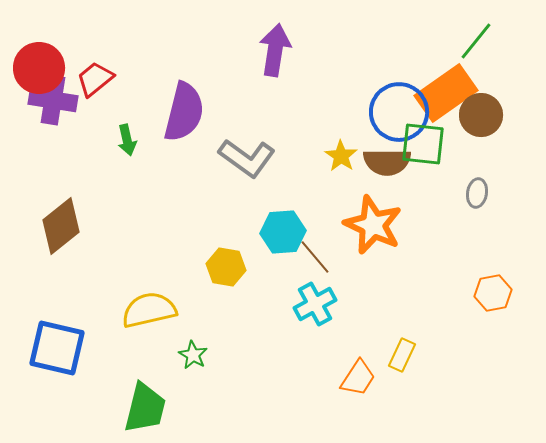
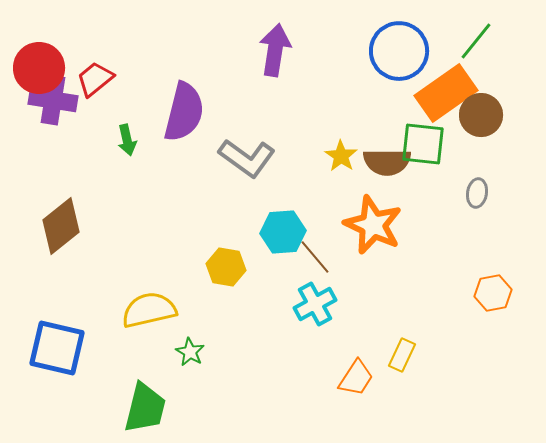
blue circle: moved 61 px up
green star: moved 3 px left, 3 px up
orange trapezoid: moved 2 px left
